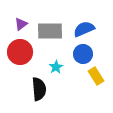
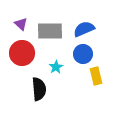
purple triangle: rotated 40 degrees counterclockwise
red circle: moved 2 px right, 1 px down
yellow rectangle: rotated 18 degrees clockwise
